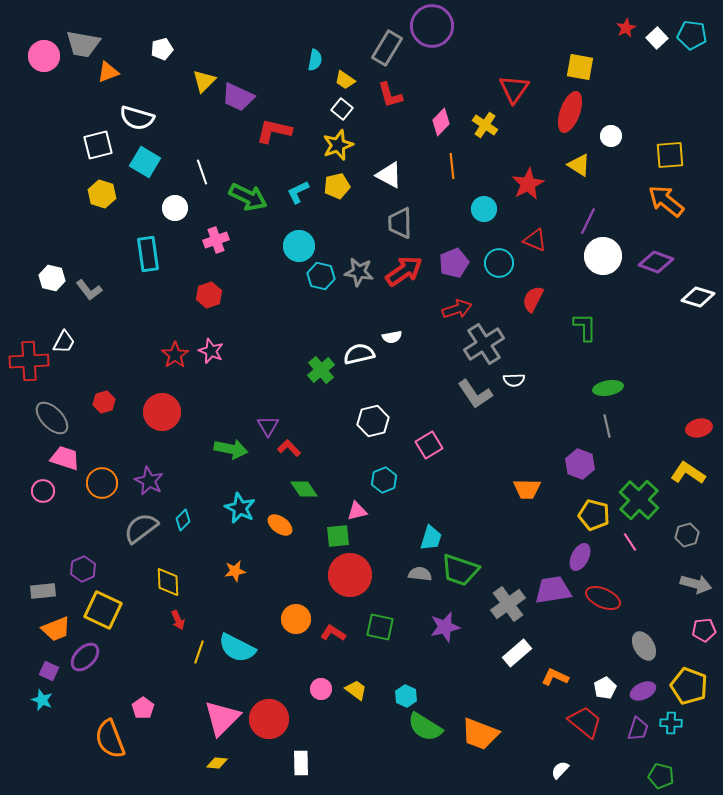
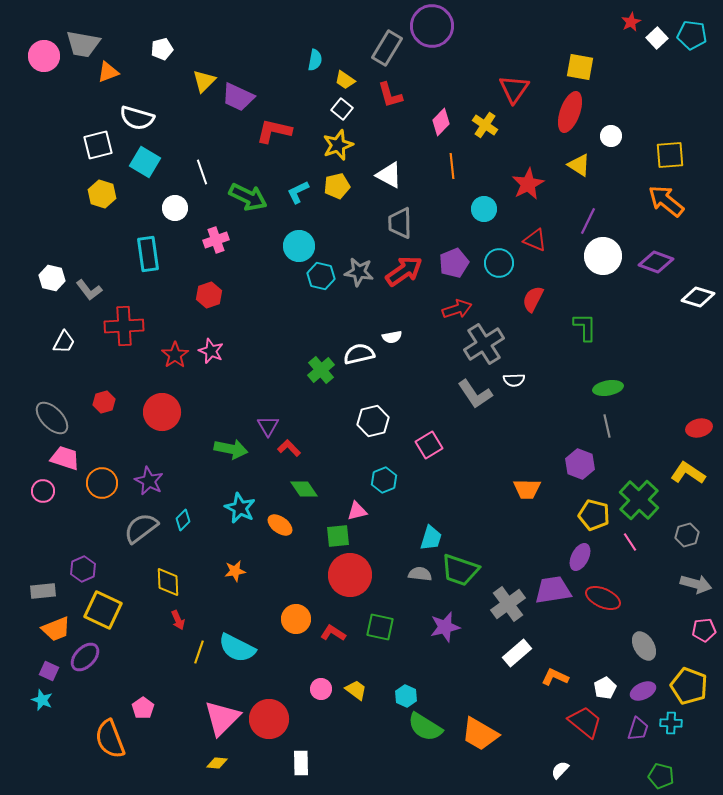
red star at (626, 28): moved 5 px right, 6 px up
red cross at (29, 361): moved 95 px right, 35 px up
orange trapezoid at (480, 734): rotated 9 degrees clockwise
